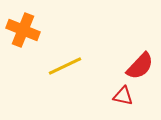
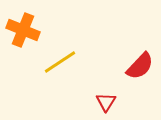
yellow line: moved 5 px left, 4 px up; rotated 8 degrees counterclockwise
red triangle: moved 17 px left, 6 px down; rotated 50 degrees clockwise
